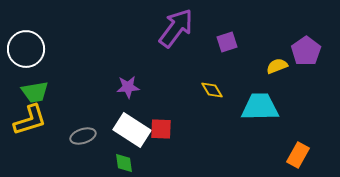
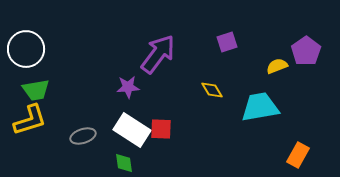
purple arrow: moved 18 px left, 26 px down
green trapezoid: moved 1 px right, 2 px up
cyan trapezoid: rotated 9 degrees counterclockwise
